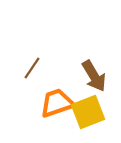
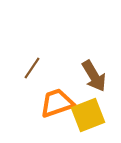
yellow square: moved 3 px down
